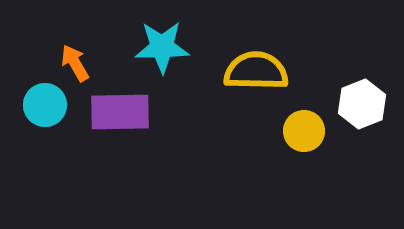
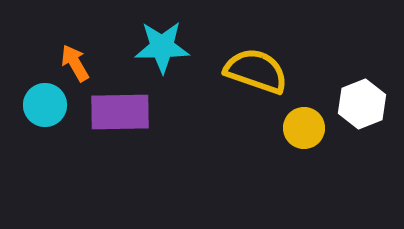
yellow semicircle: rotated 18 degrees clockwise
yellow circle: moved 3 px up
